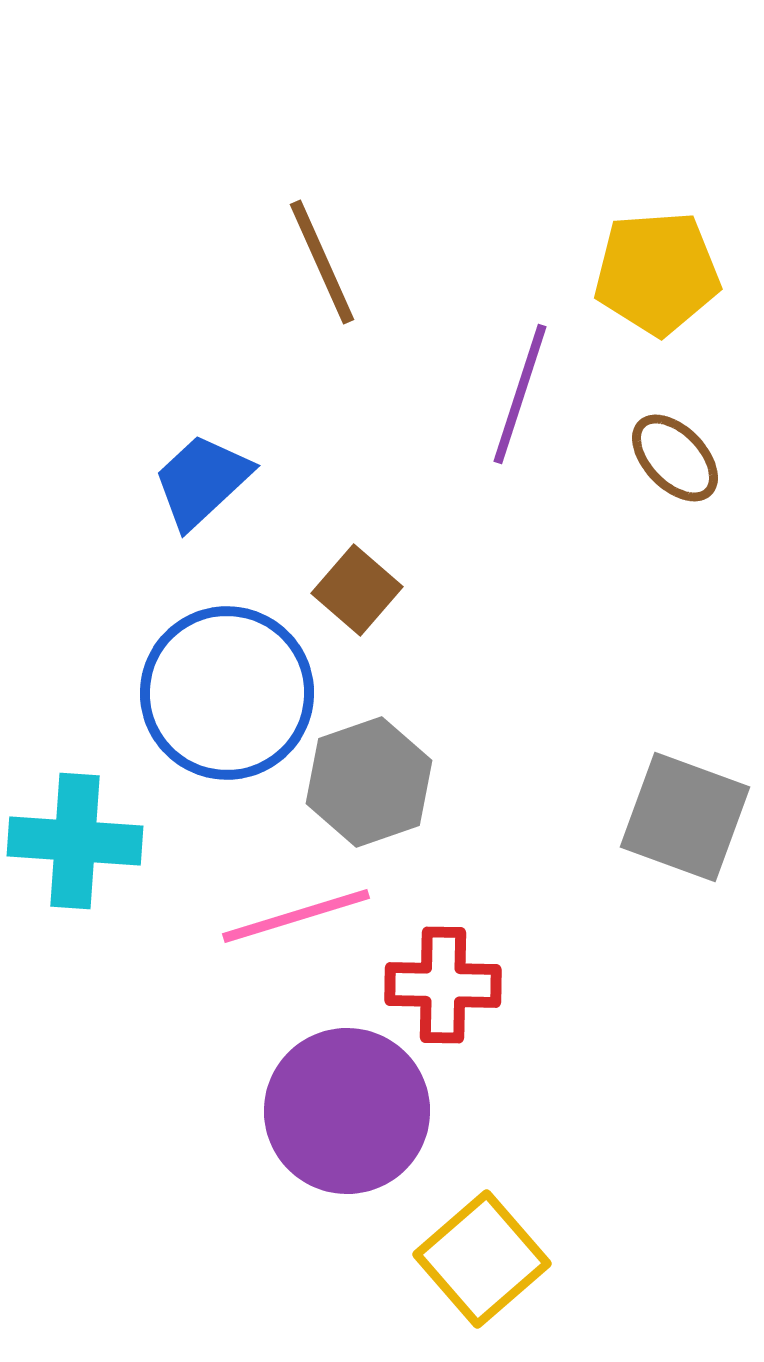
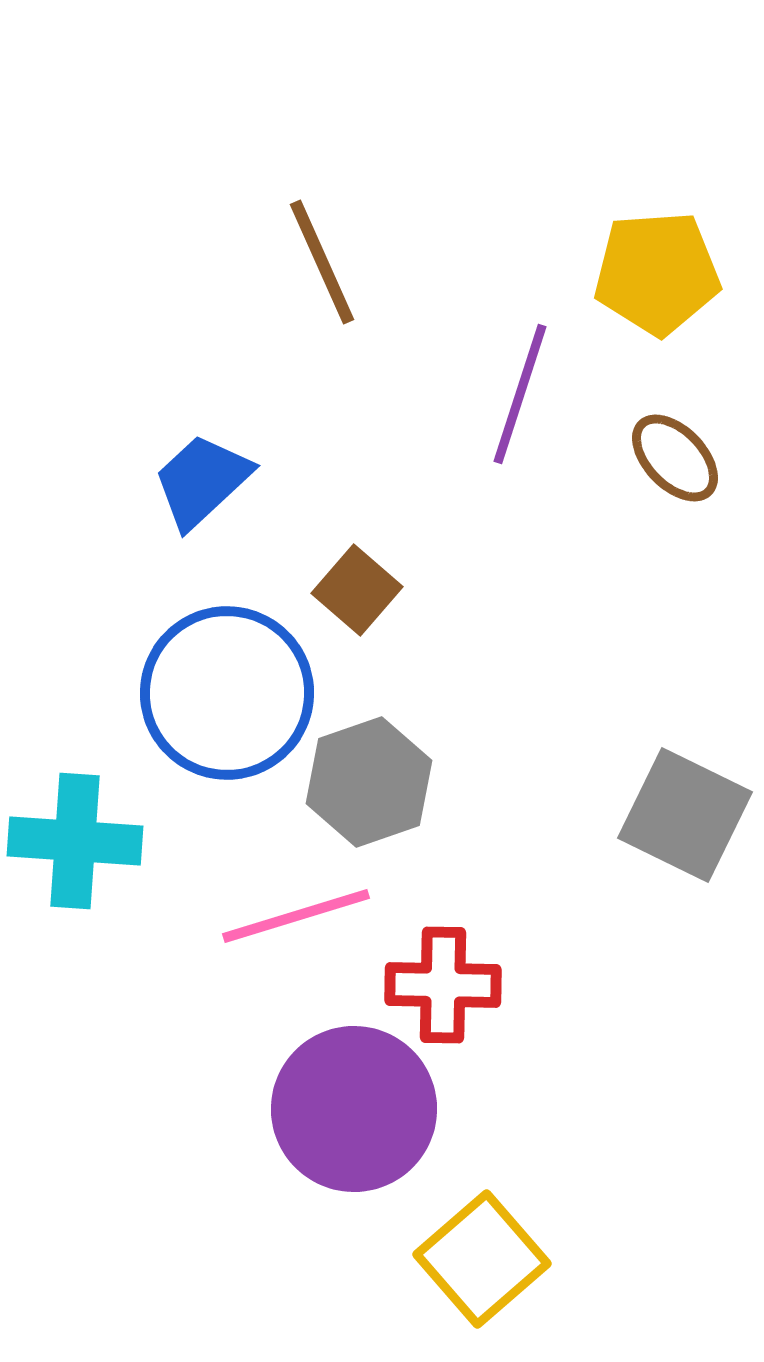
gray square: moved 2 px up; rotated 6 degrees clockwise
purple circle: moved 7 px right, 2 px up
